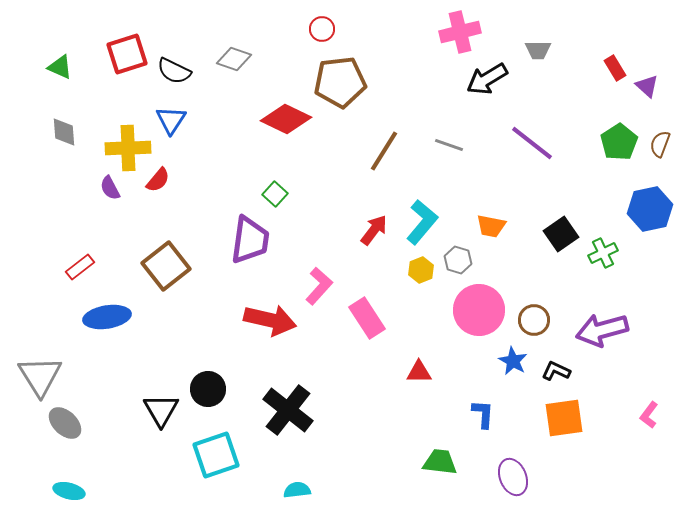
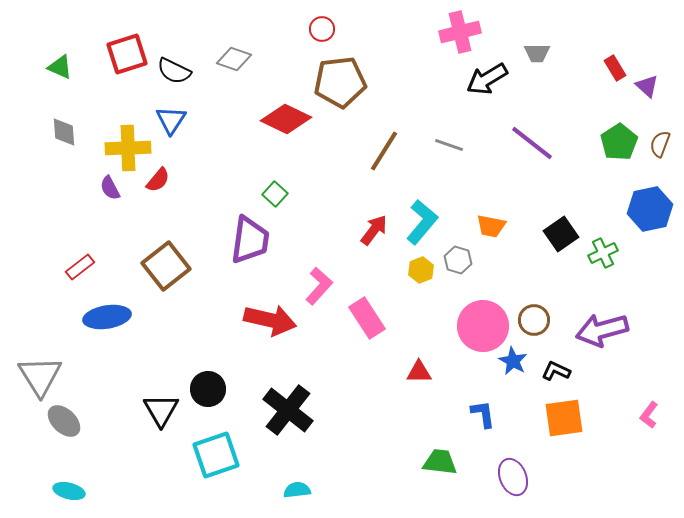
gray trapezoid at (538, 50): moved 1 px left, 3 px down
pink circle at (479, 310): moved 4 px right, 16 px down
blue L-shape at (483, 414): rotated 12 degrees counterclockwise
gray ellipse at (65, 423): moved 1 px left, 2 px up
